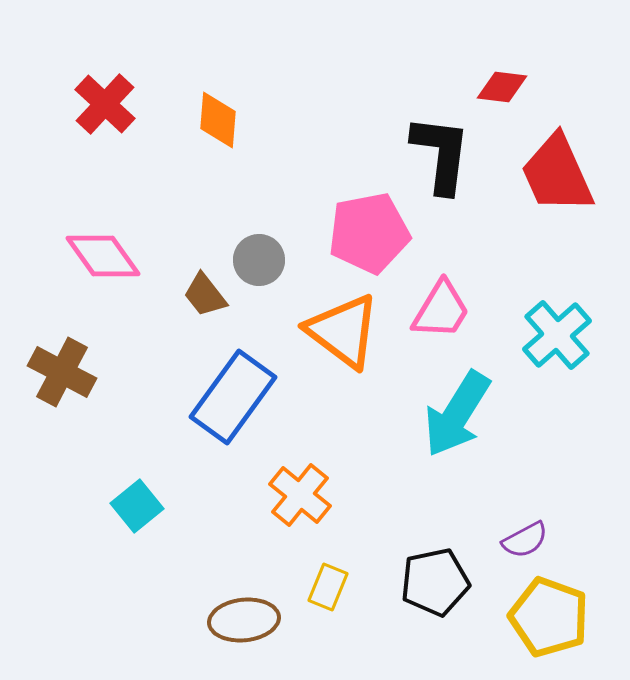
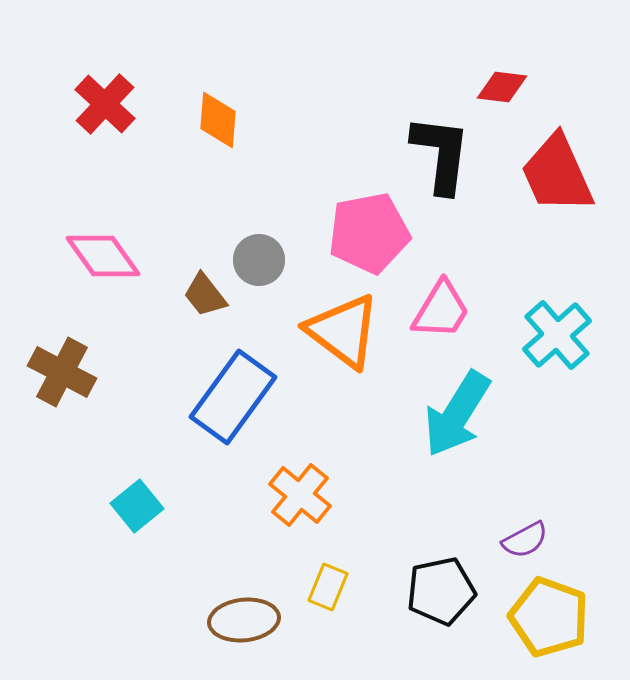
black pentagon: moved 6 px right, 9 px down
